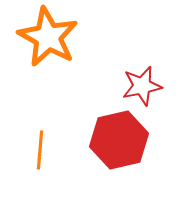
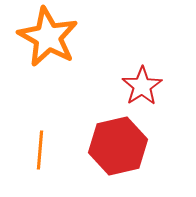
red star: rotated 21 degrees counterclockwise
red hexagon: moved 1 px left, 6 px down
